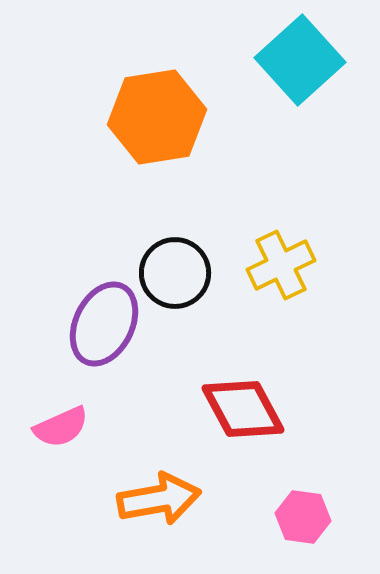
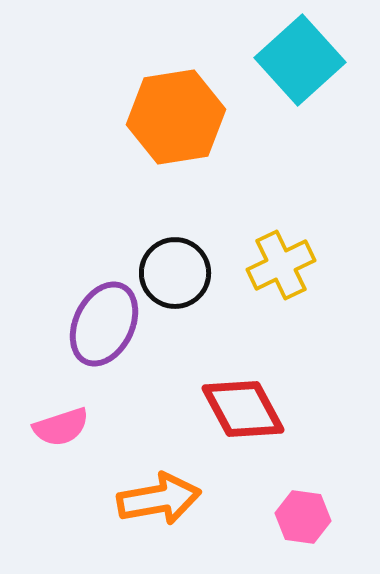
orange hexagon: moved 19 px right
pink semicircle: rotated 6 degrees clockwise
